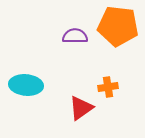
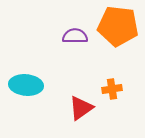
orange cross: moved 4 px right, 2 px down
